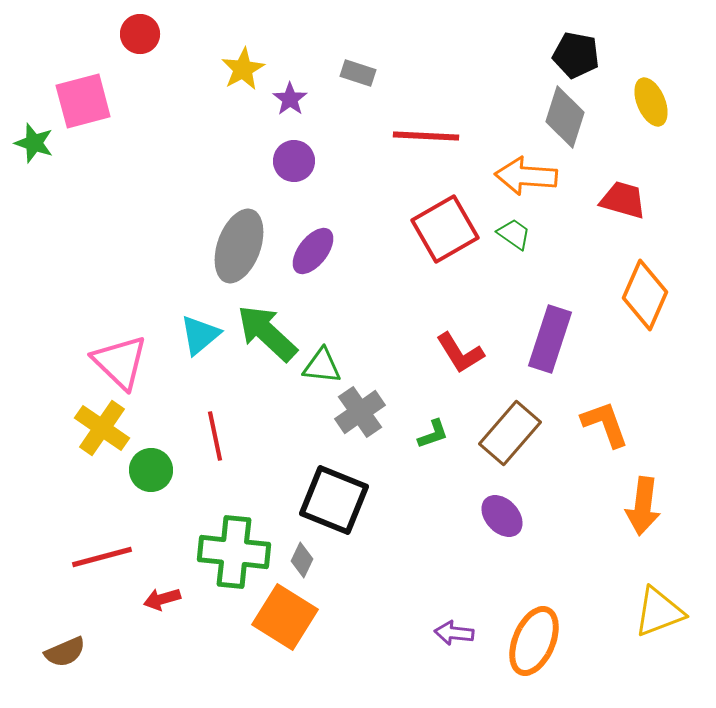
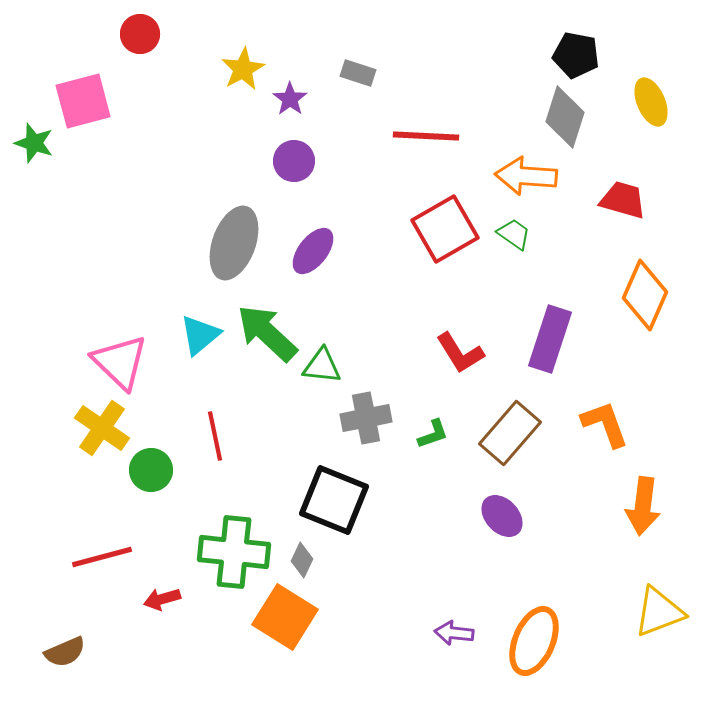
gray ellipse at (239, 246): moved 5 px left, 3 px up
gray cross at (360, 412): moved 6 px right, 6 px down; rotated 24 degrees clockwise
